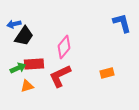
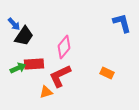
blue arrow: rotated 120 degrees counterclockwise
orange rectangle: rotated 40 degrees clockwise
orange triangle: moved 19 px right, 6 px down
